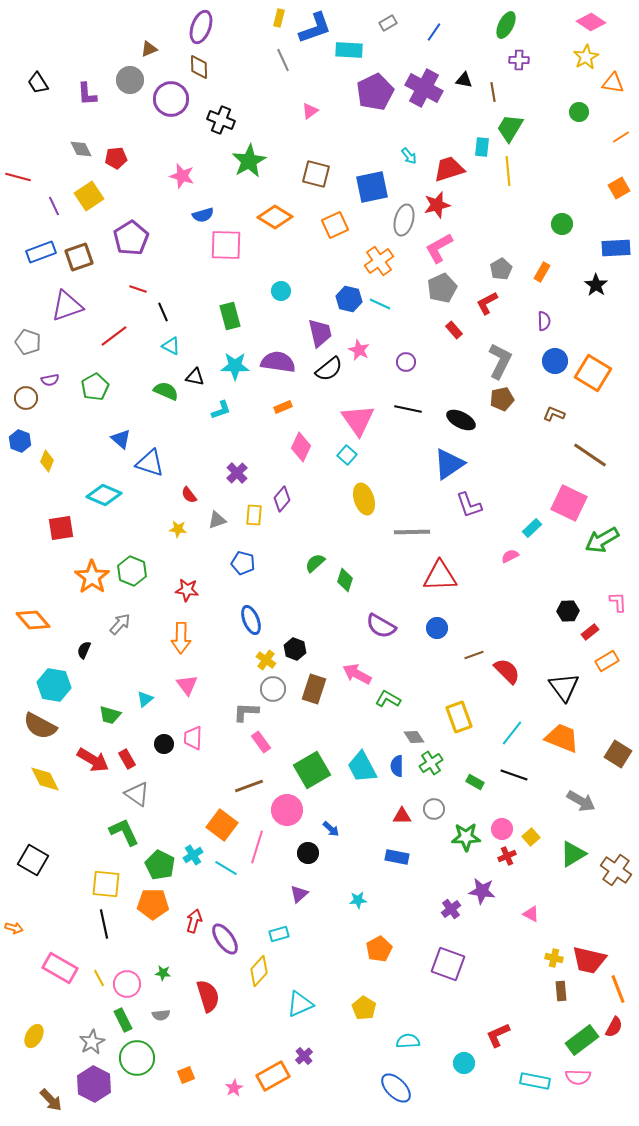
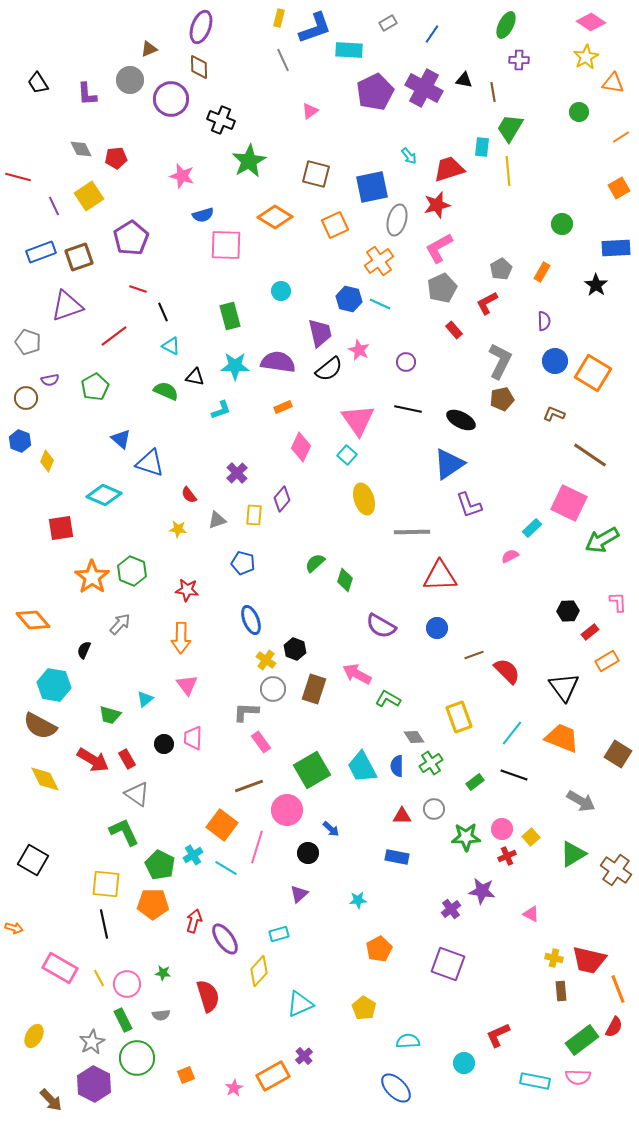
blue line at (434, 32): moved 2 px left, 2 px down
gray ellipse at (404, 220): moved 7 px left
green rectangle at (475, 782): rotated 66 degrees counterclockwise
